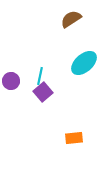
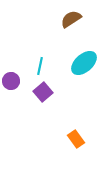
cyan line: moved 10 px up
orange rectangle: moved 2 px right, 1 px down; rotated 60 degrees clockwise
